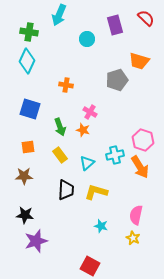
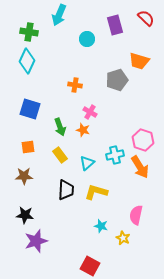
orange cross: moved 9 px right
yellow star: moved 10 px left
